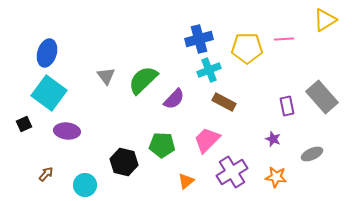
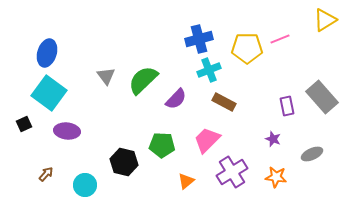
pink line: moved 4 px left; rotated 18 degrees counterclockwise
purple semicircle: moved 2 px right
